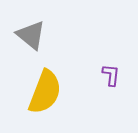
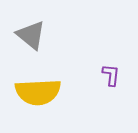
yellow semicircle: moved 7 px left; rotated 66 degrees clockwise
